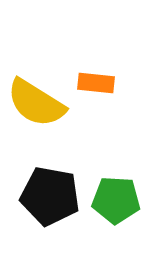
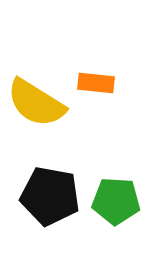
green pentagon: moved 1 px down
